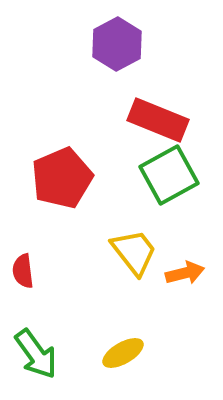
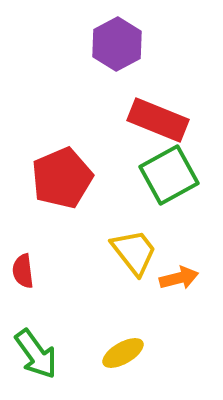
orange arrow: moved 6 px left, 5 px down
